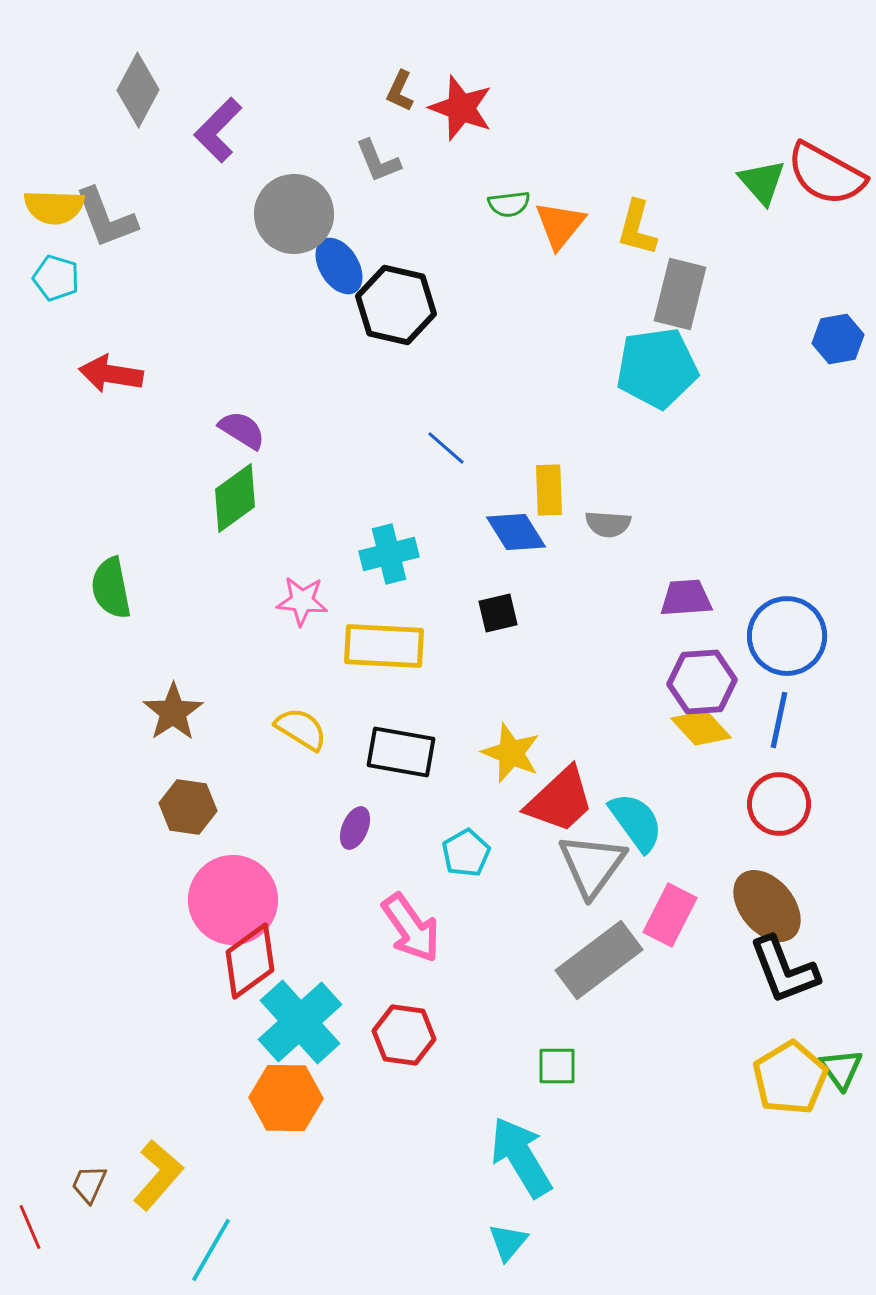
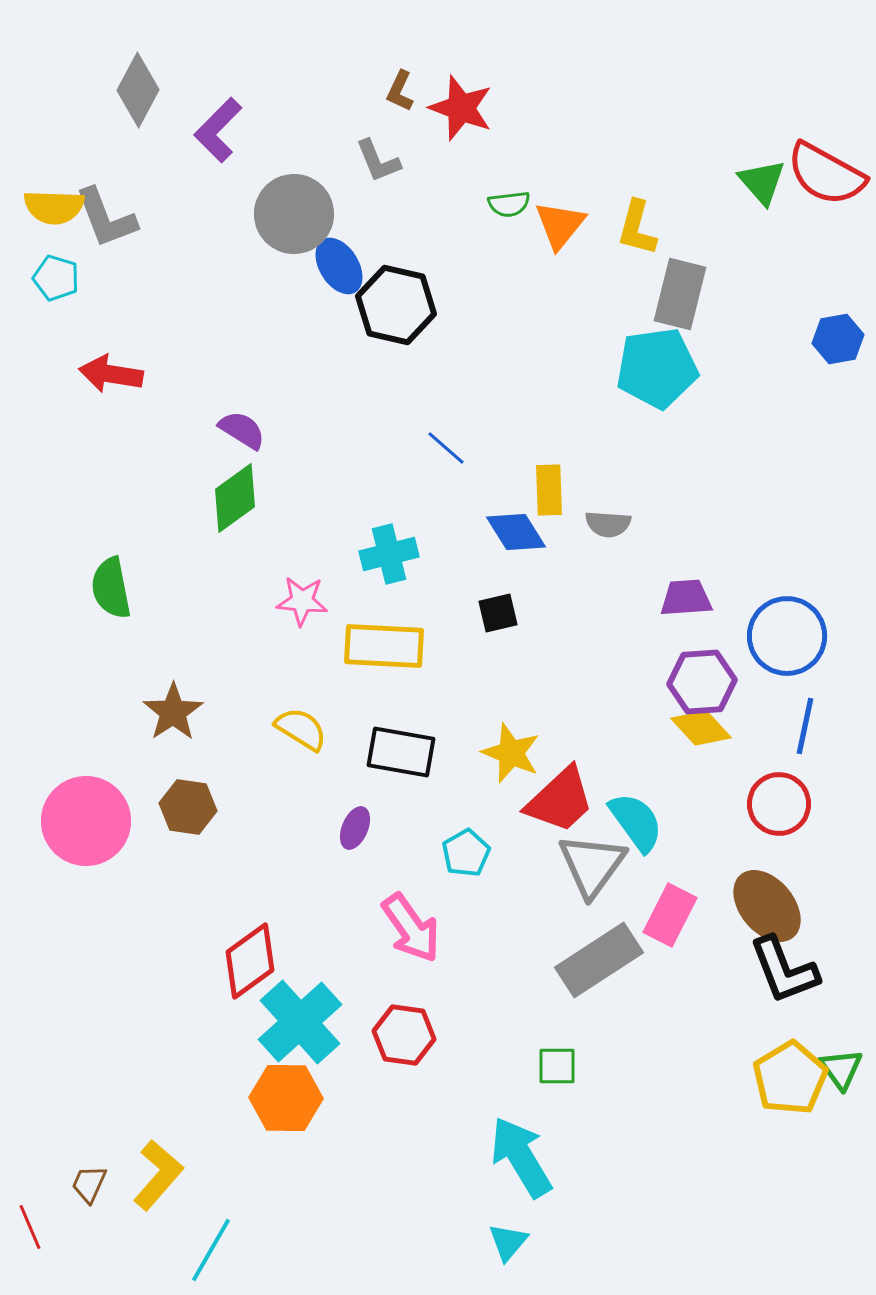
blue line at (779, 720): moved 26 px right, 6 px down
pink circle at (233, 900): moved 147 px left, 79 px up
gray rectangle at (599, 960): rotated 4 degrees clockwise
